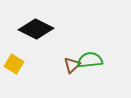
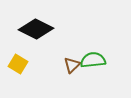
green semicircle: moved 3 px right
yellow square: moved 4 px right
